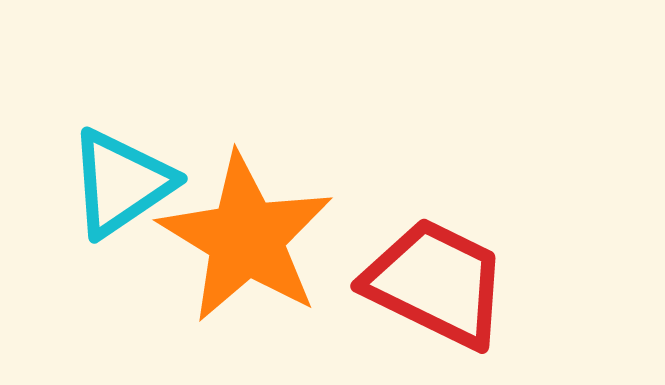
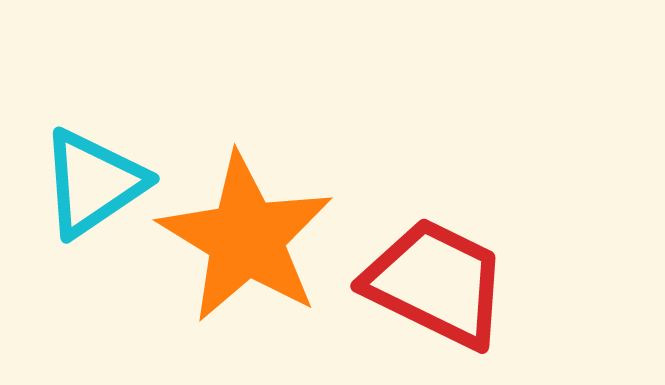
cyan triangle: moved 28 px left
